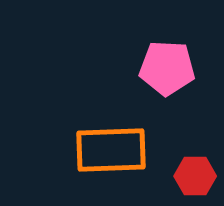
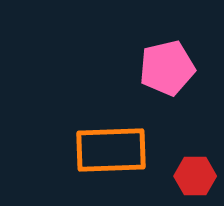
pink pentagon: rotated 16 degrees counterclockwise
